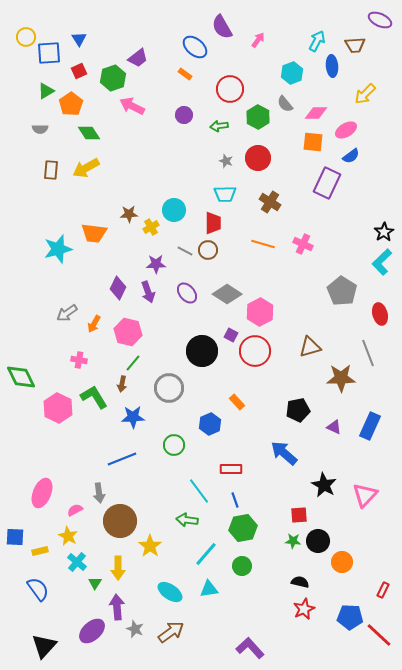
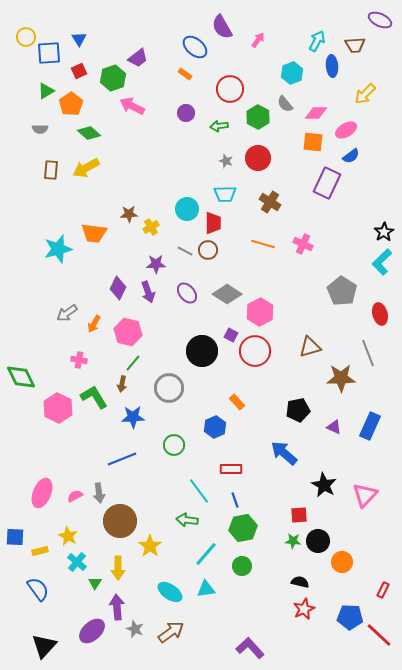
purple circle at (184, 115): moved 2 px right, 2 px up
green diamond at (89, 133): rotated 15 degrees counterclockwise
cyan circle at (174, 210): moved 13 px right, 1 px up
blue hexagon at (210, 424): moved 5 px right, 3 px down
pink semicircle at (75, 510): moved 14 px up
cyan triangle at (209, 589): moved 3 px left
